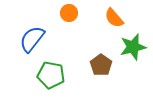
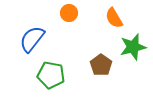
orange semicircle: rotated 10 degrees clockwise
